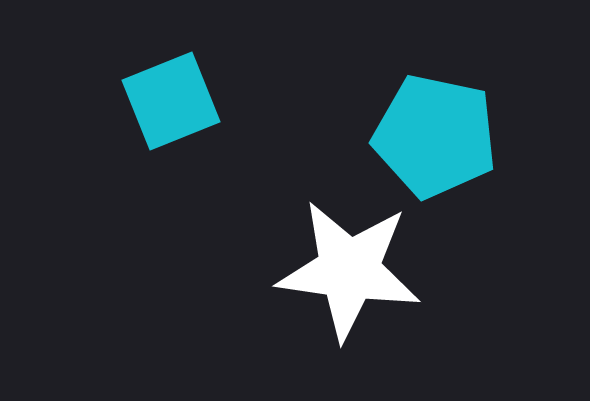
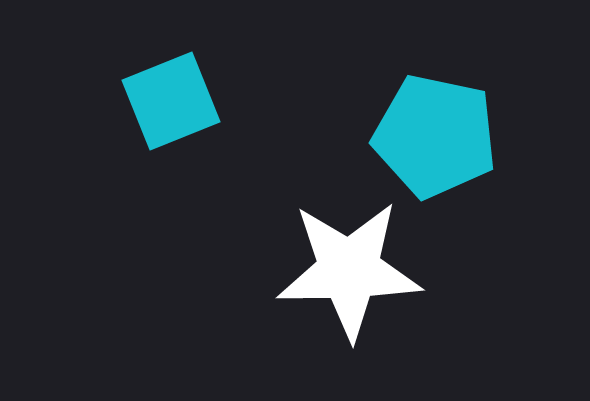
white star: rotated 9 degrees counterclockwise
